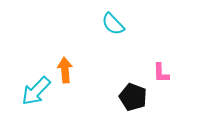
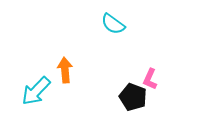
cyan semicircle: rotated 10 degrees counterclockwise
pink L-shape: moved 11 px left, 6 px down; rotated 25 degrees clockwise
